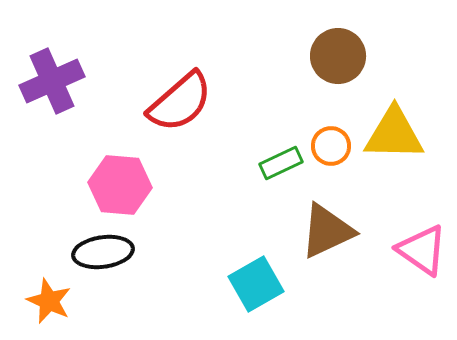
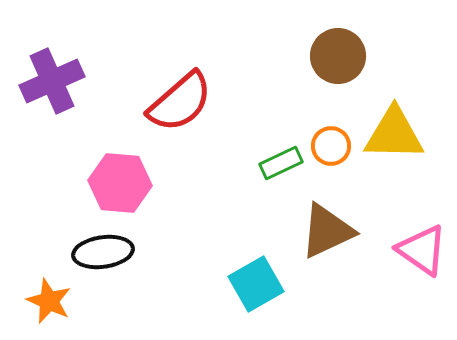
pink hexagon: moved 2 px up
